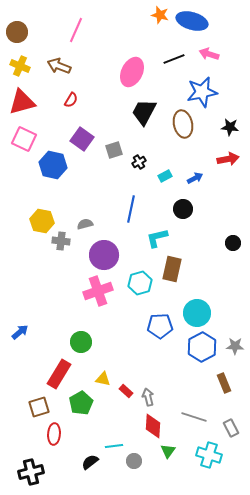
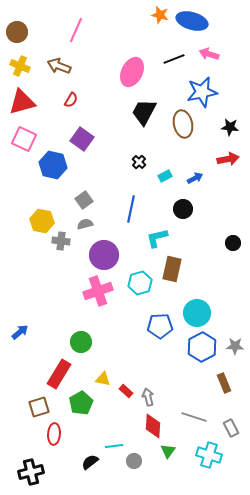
gray square at (114, 150): moved 30 px left, 50 px down; rotated 18 degrees counterclockwise
black cross at (139, 162): rotated 16 degrees counterclockwise
